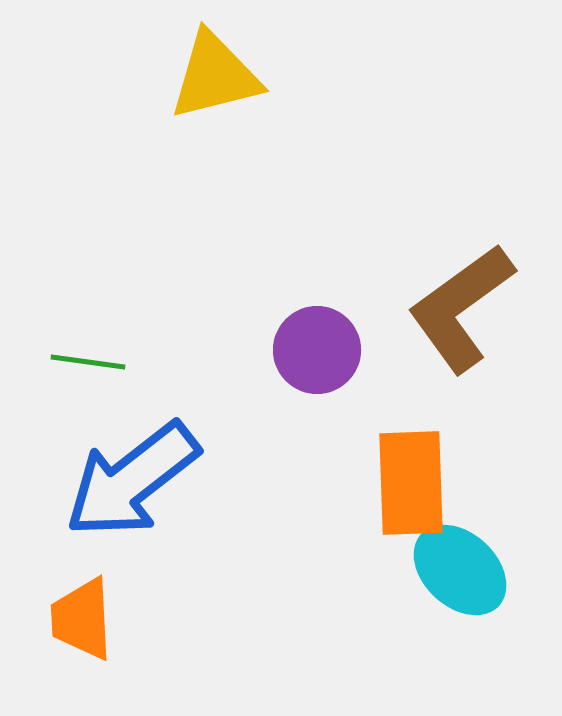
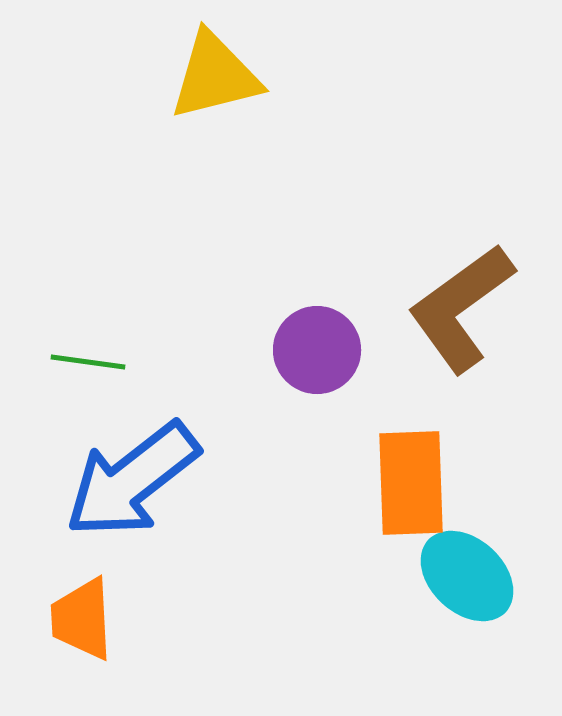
cyan ellipse: moved 7 px right, 6 px down
